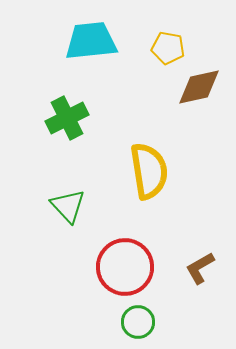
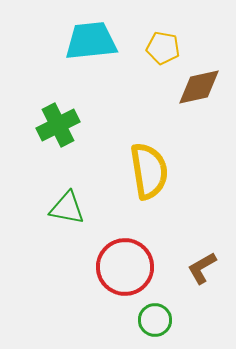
yellow pentagon: moved 5 px left
green cross: moved 9 px left, 7 px down
green triangle: moved 1 px left, 2 px down; rotated 36 degrees counterclockwise
brown L-shape: moved 2 px right
green circle: moved 17 px right, 2 px up
